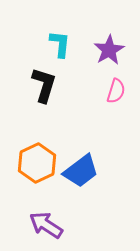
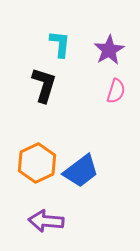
purple arrow: moved 4 px up; rotated 28 degrees counterclockwise
